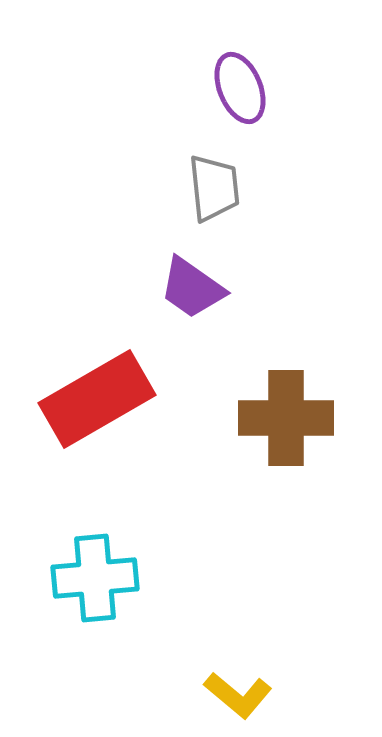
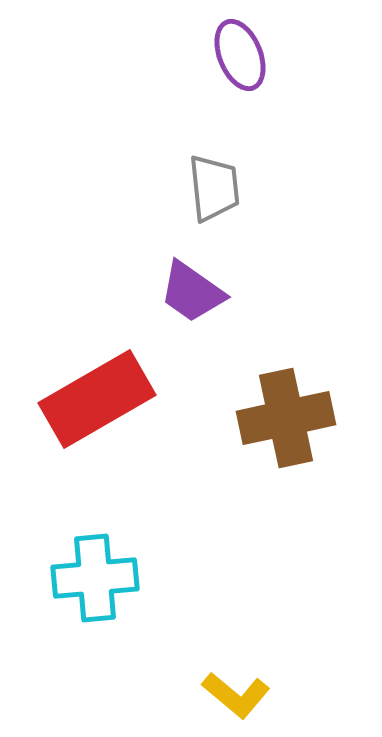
purple ellipse: moved 33 px up
purple trapezoid: moved 4 px down
brown cross: rotated 12 degrees counterclockwise
yellow L-shape: moved 2 px left
